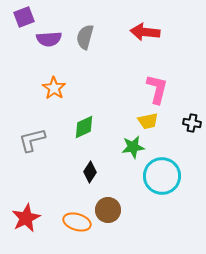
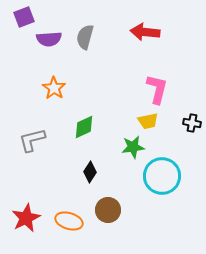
orange ellipse: moved 8 px left, 1 px up
